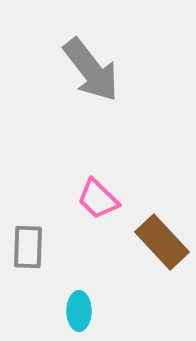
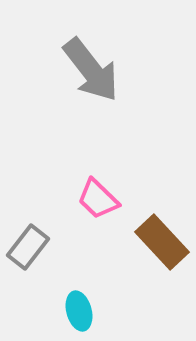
gray rectangle: rotated 36 degrees clockwise
cyan ellipse: rotated 15 degrees counterclockwise
